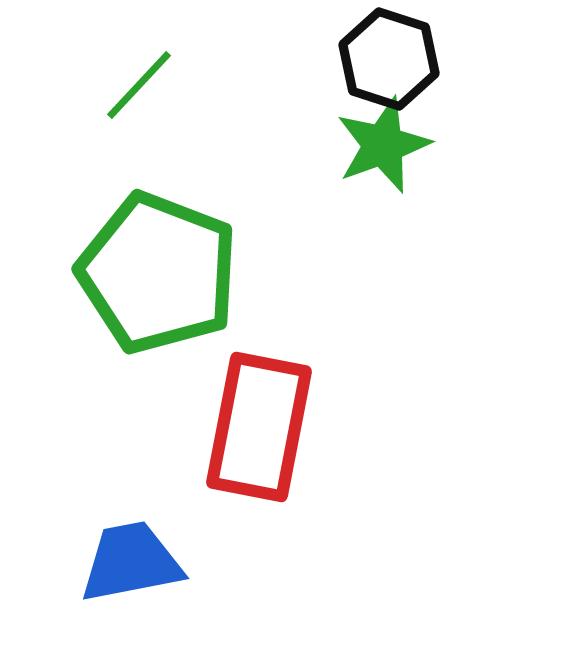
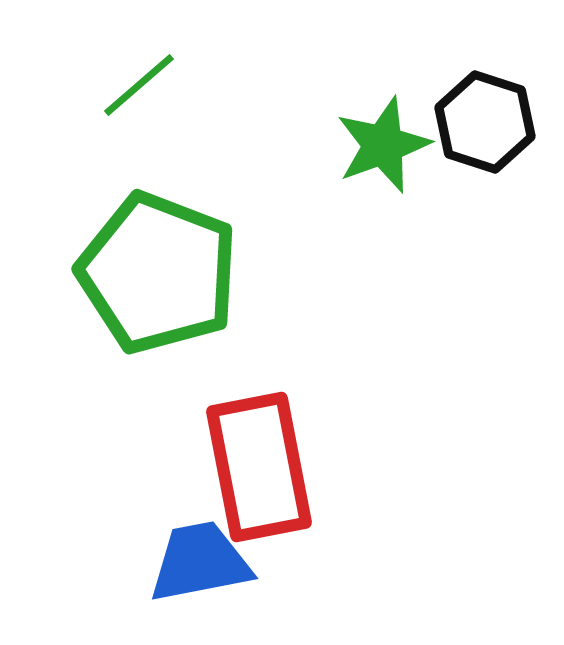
black hexagon: moved 96 px right, 63 px down
green line: rotated 6 degrees clockwise
red rectangle: moved 40 px down; rotated 22 degrees counterclockwise
blue trapezoid: moved 69 px right
